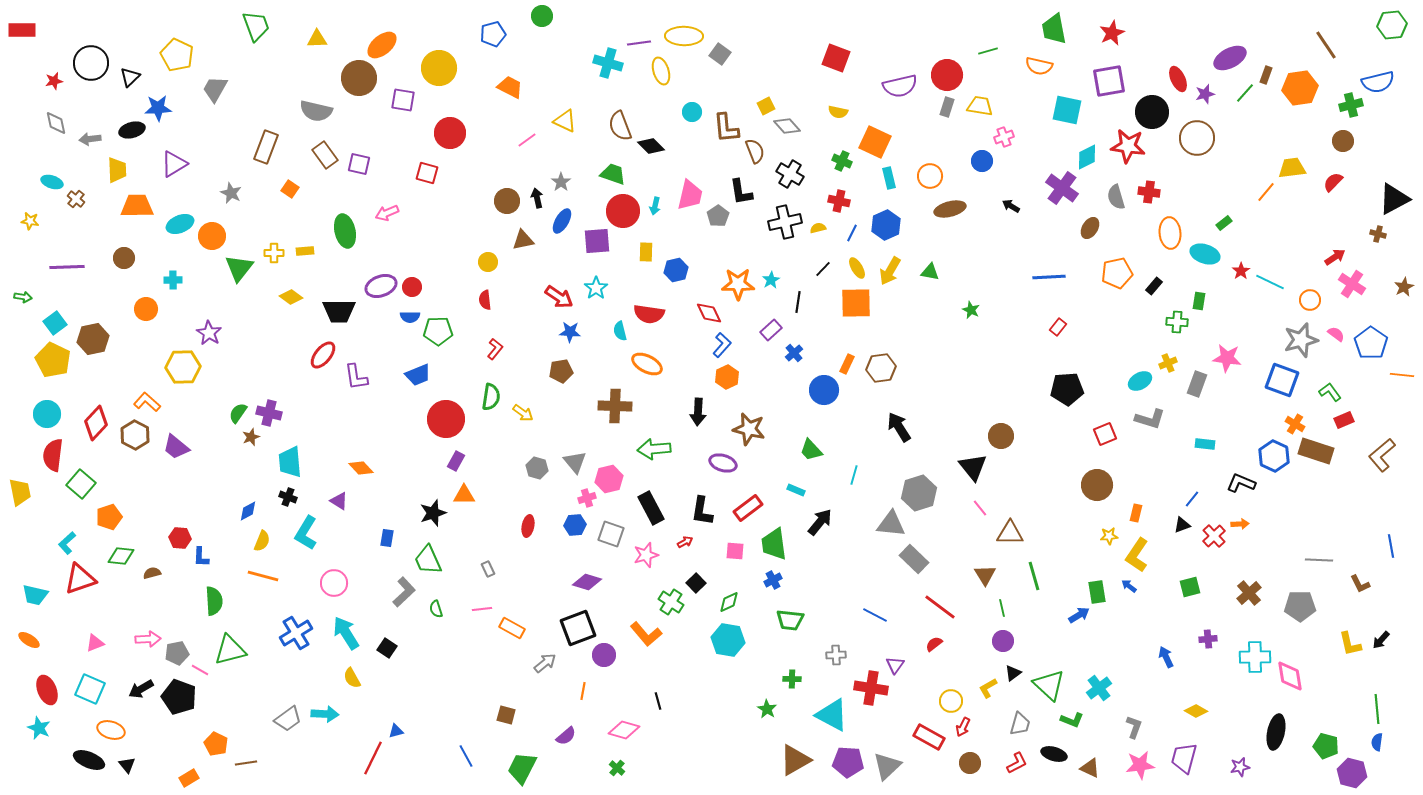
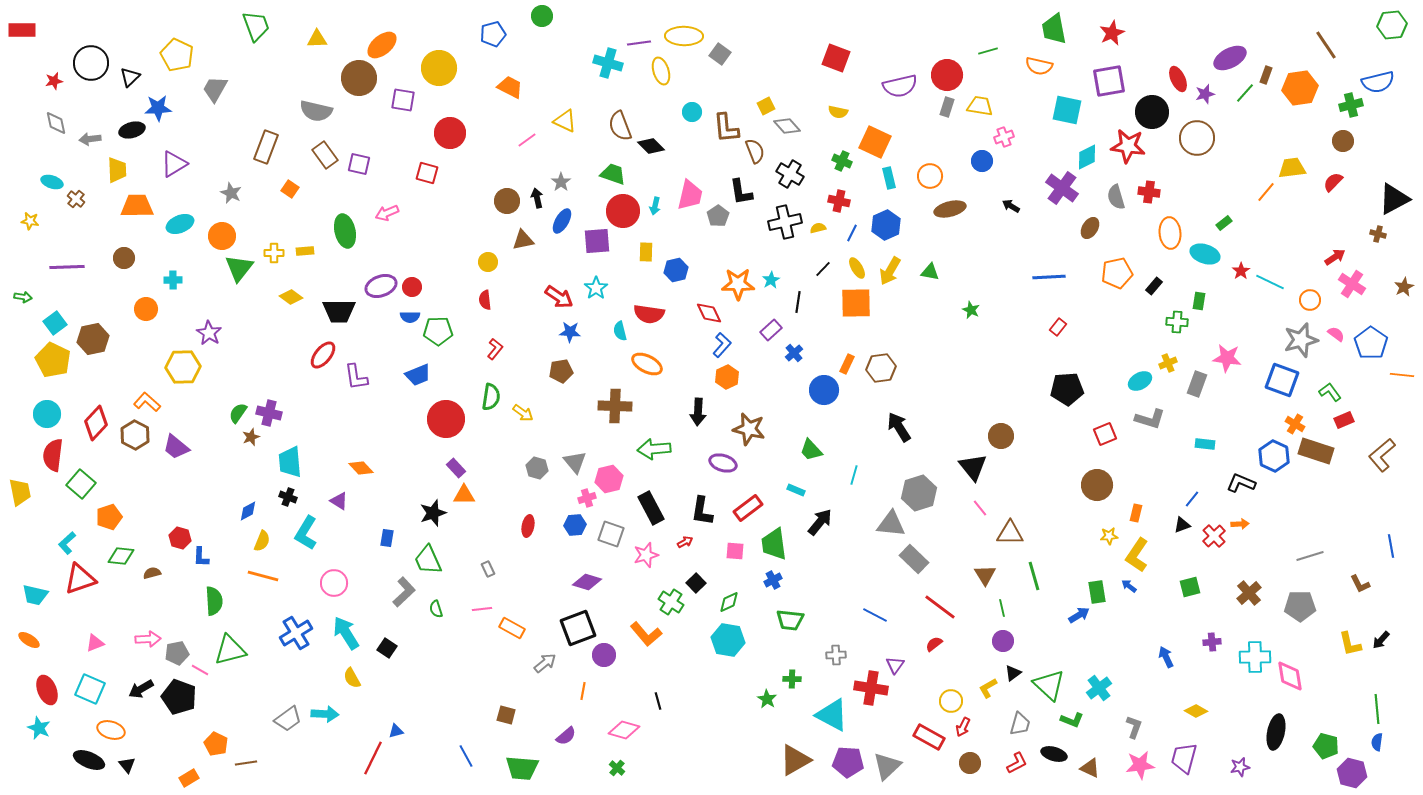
orange circle at (212, 236): moved 10 px right
purple rectangle at (456, 461): moved 7 px down; rotated 72 degrees counterclockwise
red hexagon at (180, 538): rotated 10 degrees clockwise
gray line at (1319, 560): moved 9 px left, 4 px up; rotated 20 degrees counterclockwise
purple cross at (1208, 639): moved 4 px right, 3 px down
green star at (767, 709): moved 10 px up
green trapezoid at (522, 768): rotated 112 degrees counterclockwise
